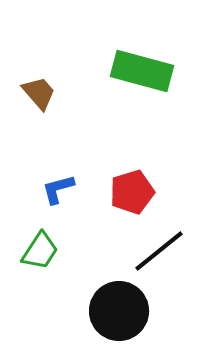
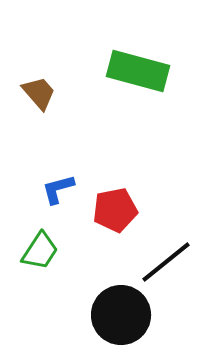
green rectangle: moved 4 px left
red pentagon: moved 17 px left, 18 px down; rotated 6 degrees clockwise
black line: moved 7 px right, 11 px down
black circle: moved 2 px right, 4 px down
